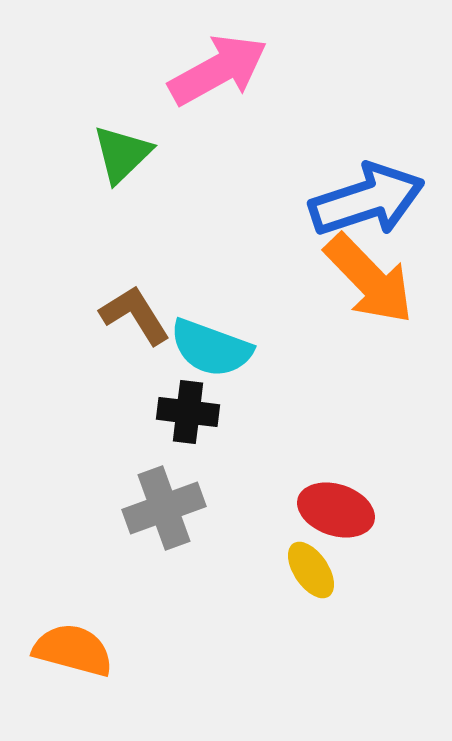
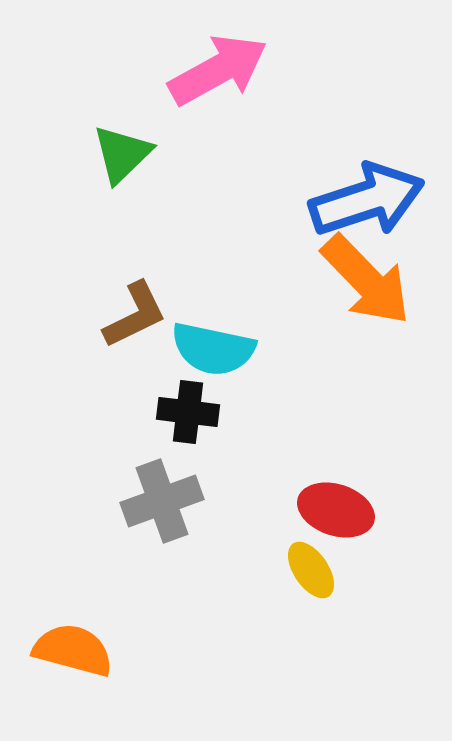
orange arrow: moved 3 px left, 1 px down
brown L-shape: rotated 96 degrees clockwise
cyan semicircle: moved 2 px right, 1 px down; rotated 8 degrees counterclockwise
gray cross: moved 2 px left, 7 px up
